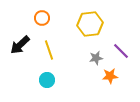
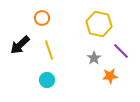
yellow hexagon: moved 9 px right; rotated 20 degrees clockwise
gray star: moved 2 px left; rotated 24 degrees counterclockwise
